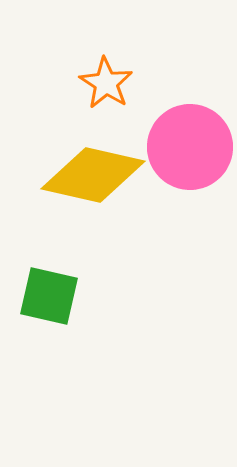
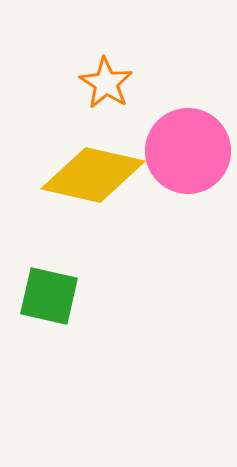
pink circle: moved 2 px left, 4 px down
